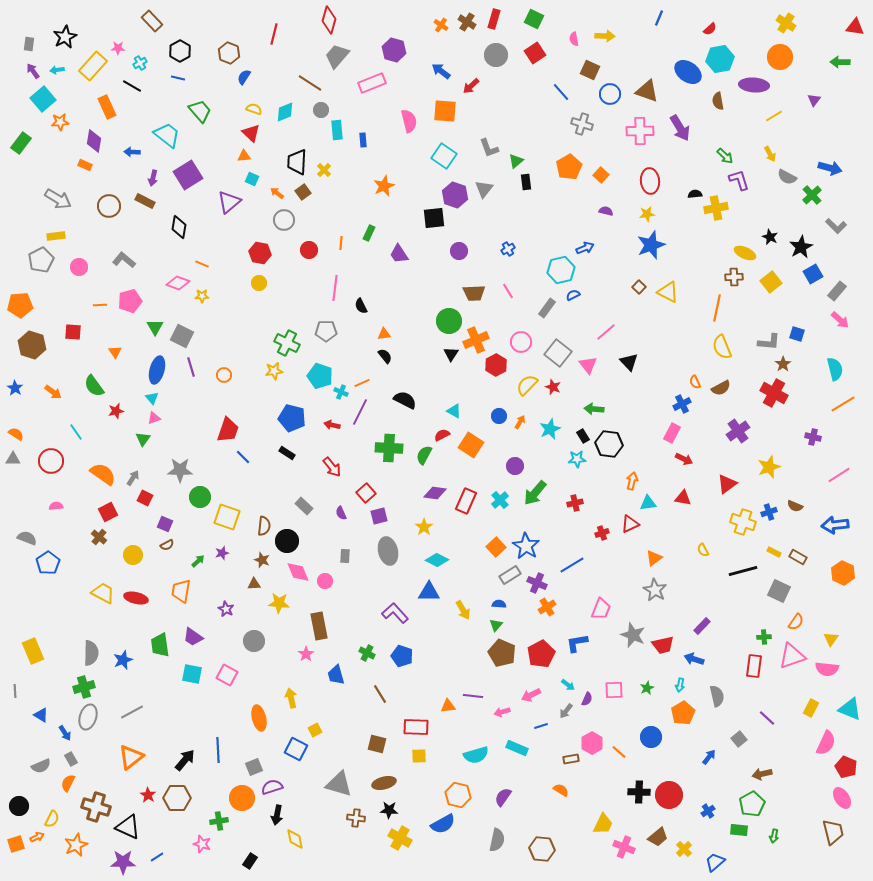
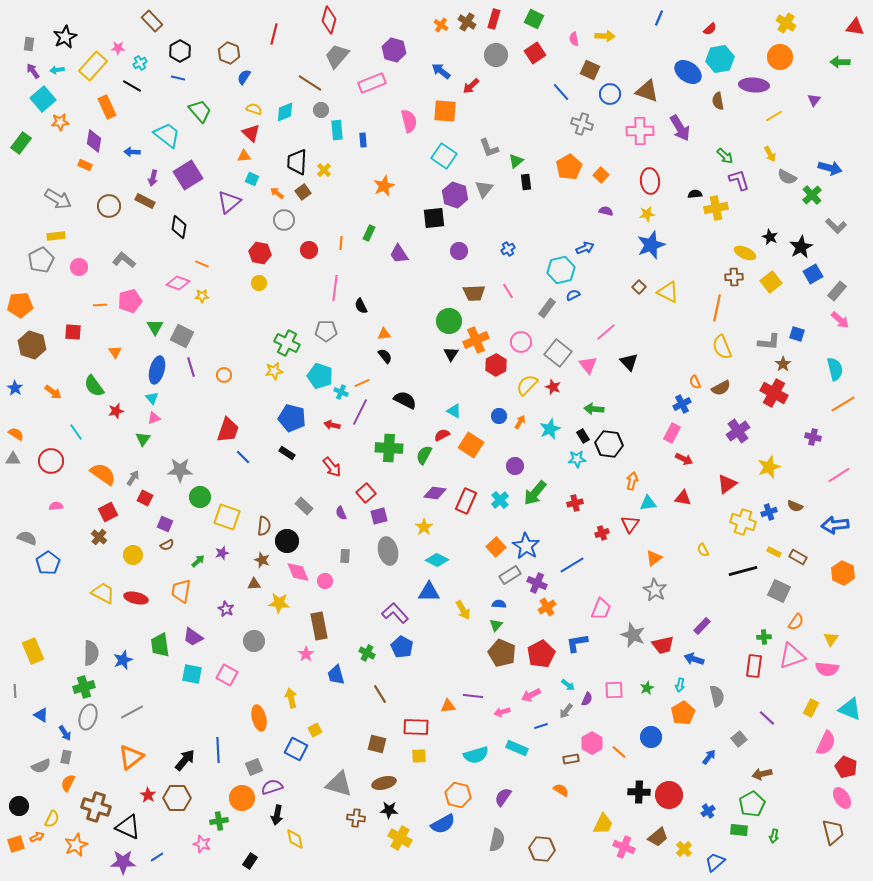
red triangle at (630, 524): rotated 30 degrees counterclockwise
blue pentagon at (402, 656): moved 9 px up; rotated 10 degrees clockwise
gray rectangle at (71, 759): moved 5 px left, 2 px up; rotated 40 degrees clockwise
